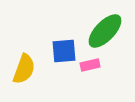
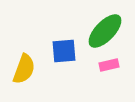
pink rectangle: moved 19 px right
